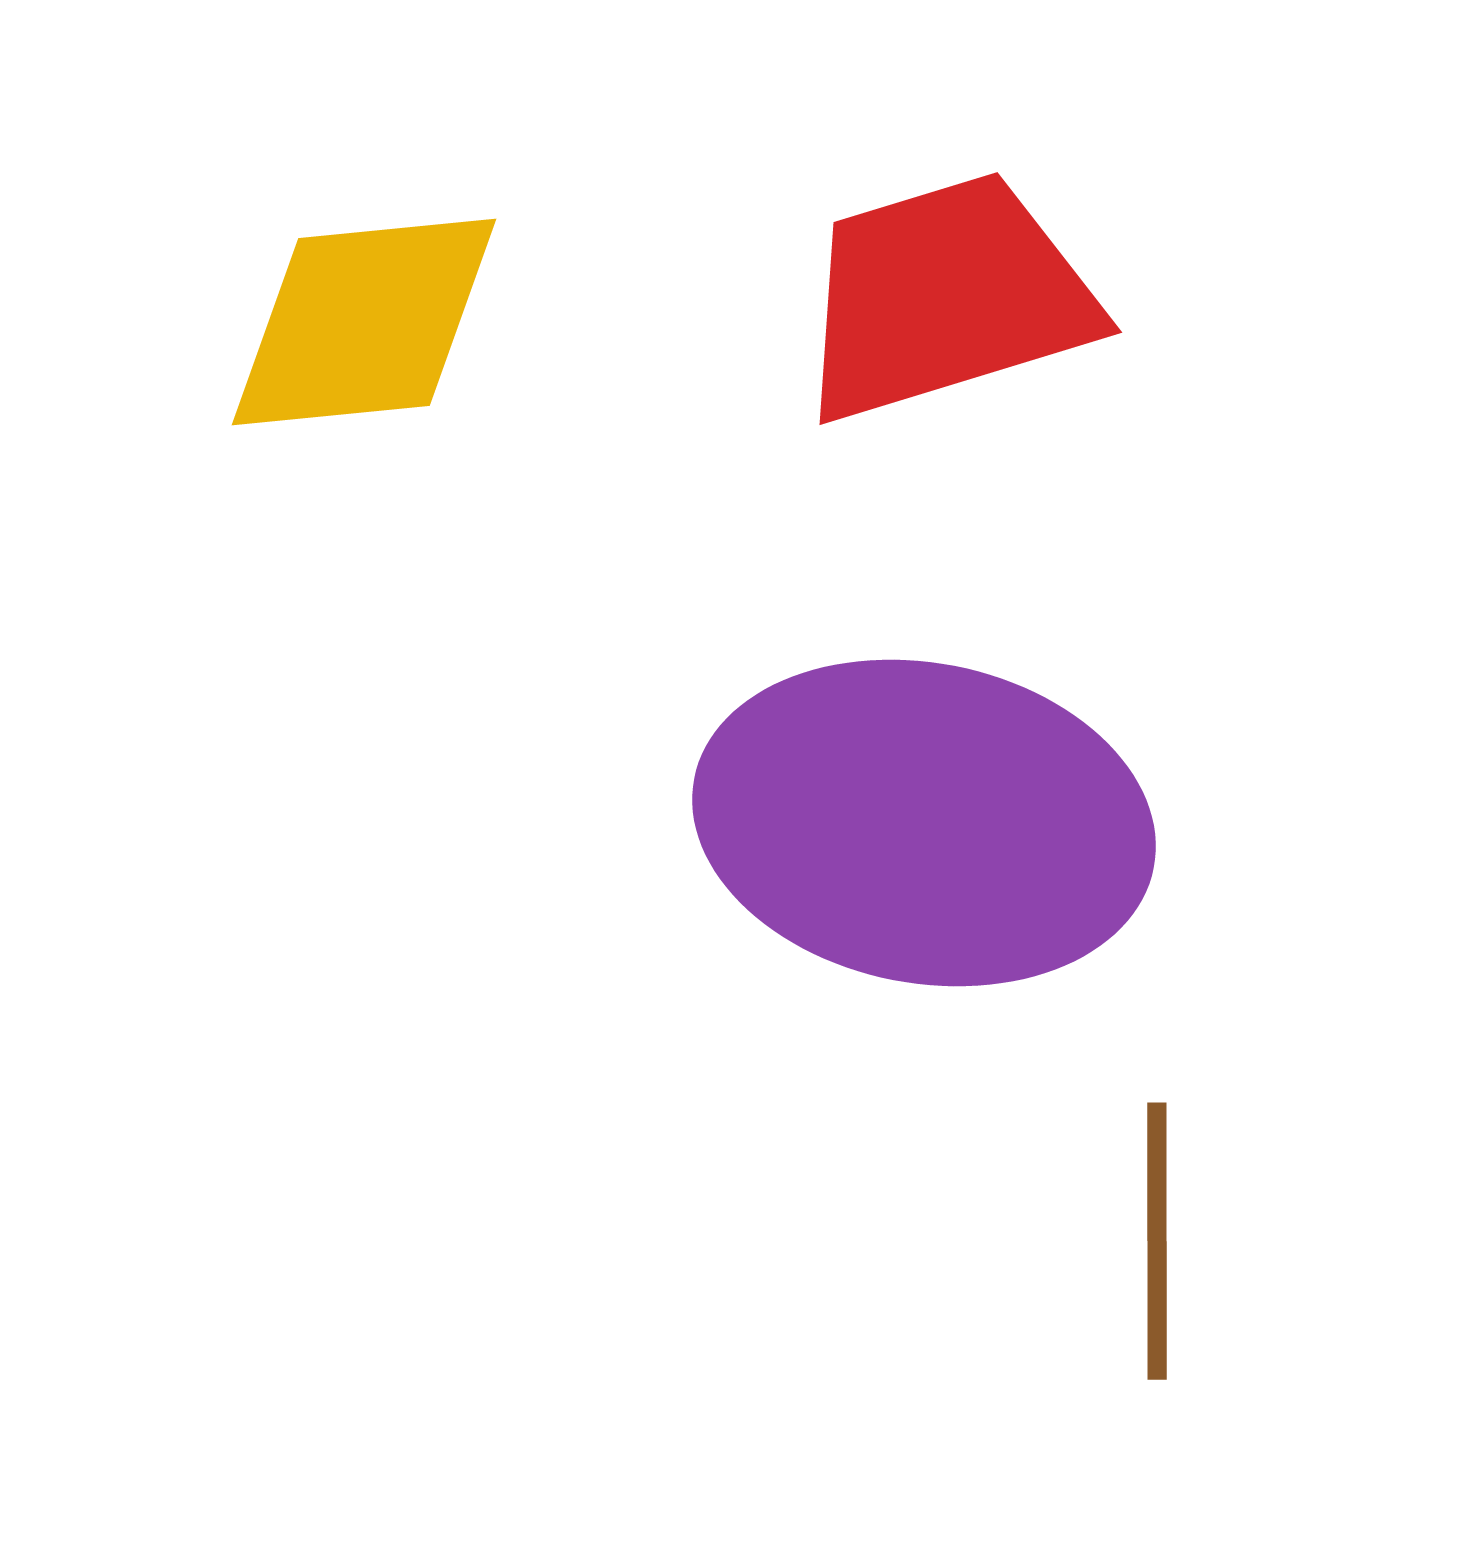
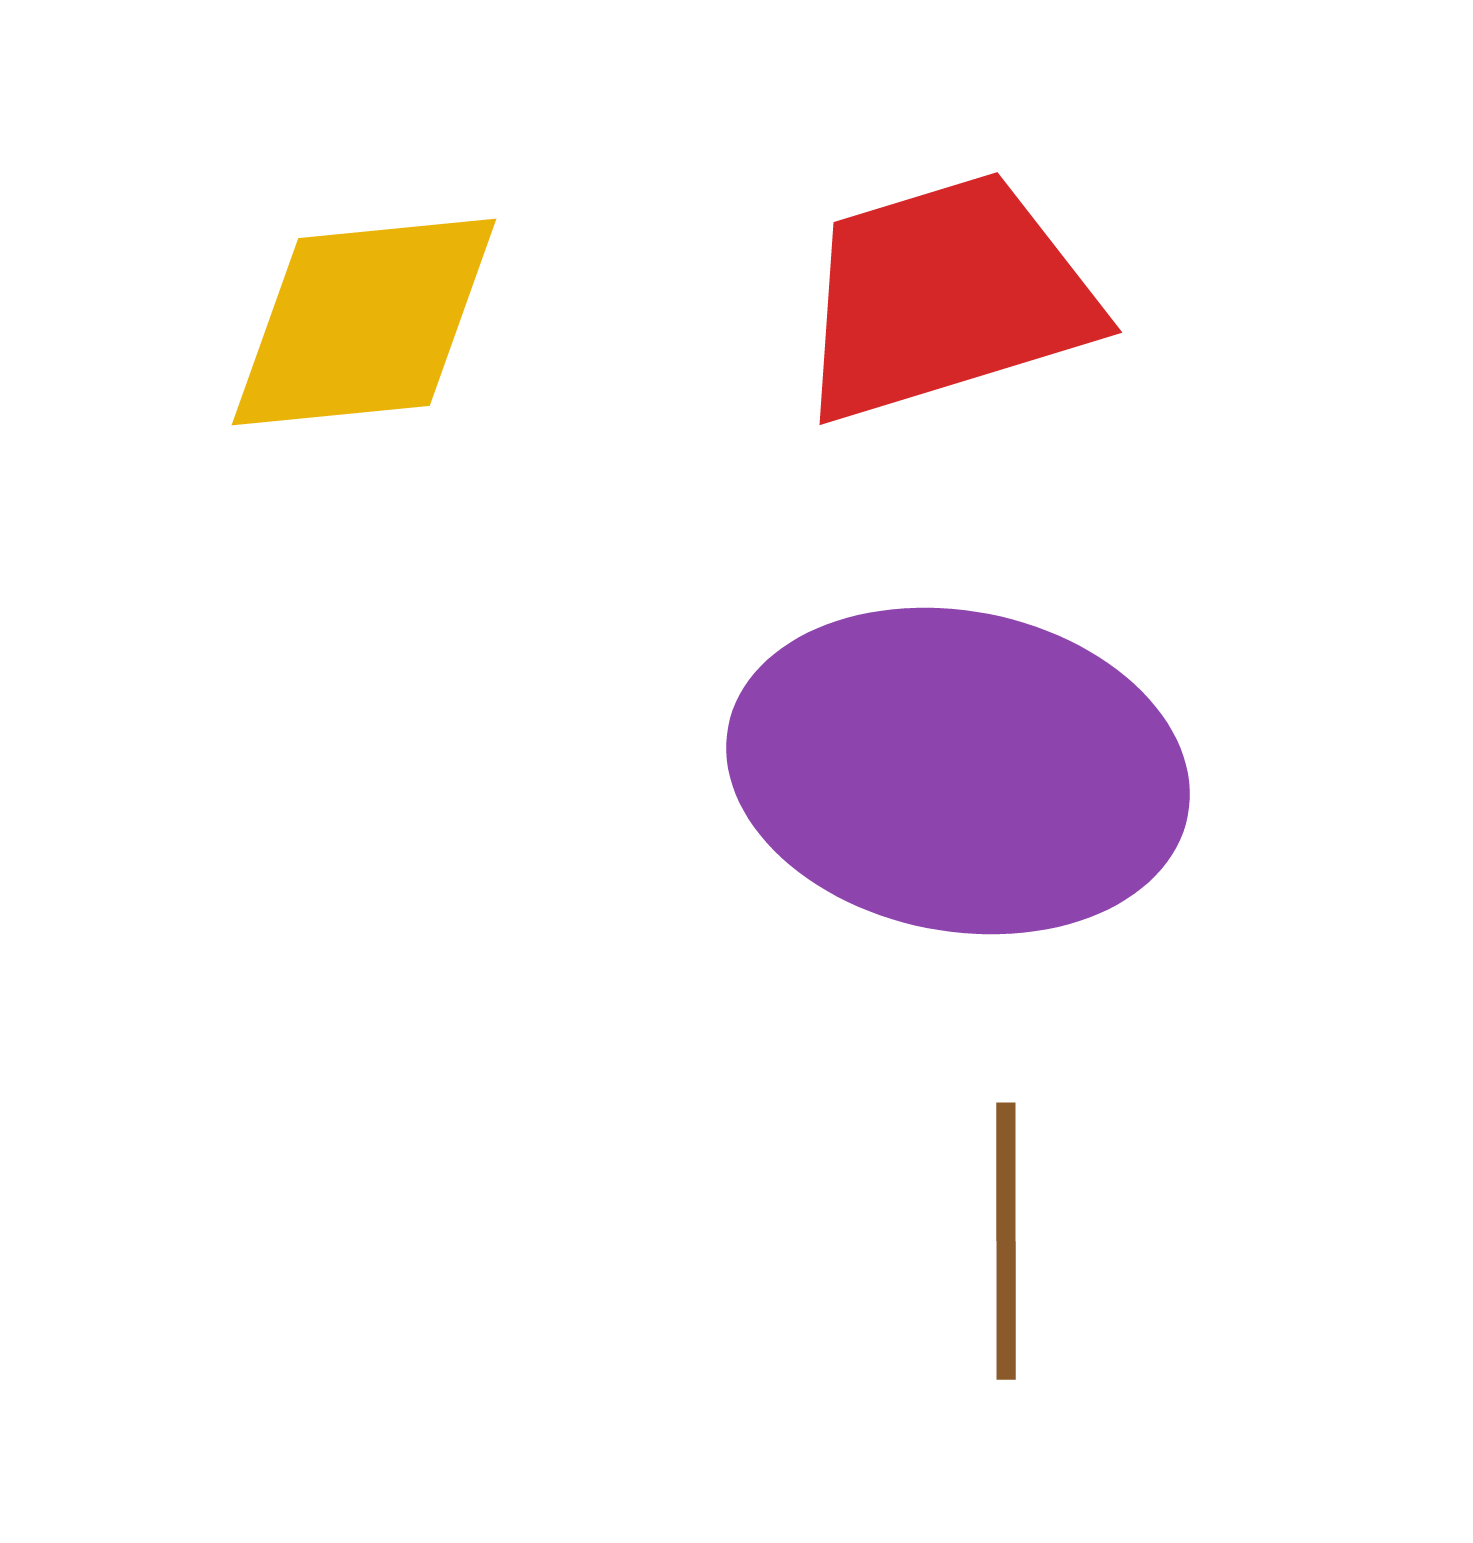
purple ellipse: moved 34 px right, 52 px up
brown line: moved 151 px left
